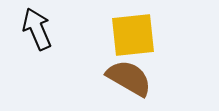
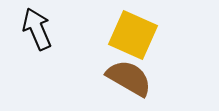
yellow square: rotated 30 degrees clockwise
